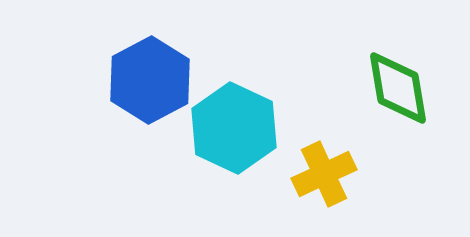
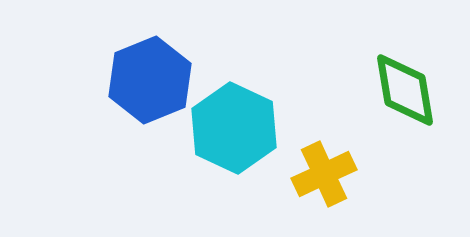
blue hexagon: rotated 6 degrees clockwise
green diamond: moved 7 px right, 2 px down
